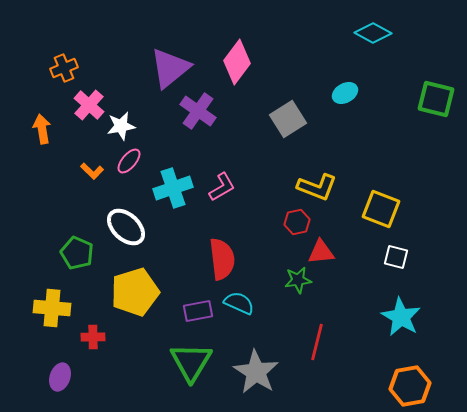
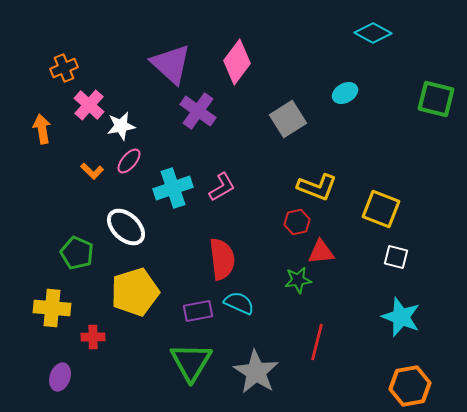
purple triangle: moved 1 px right, 4 px up; rotated 39 degrees counterclockwise
cyan star: rotated 9 degrees counterclockwise
